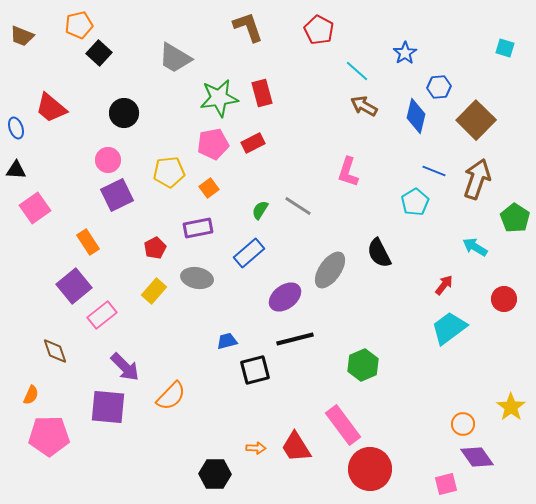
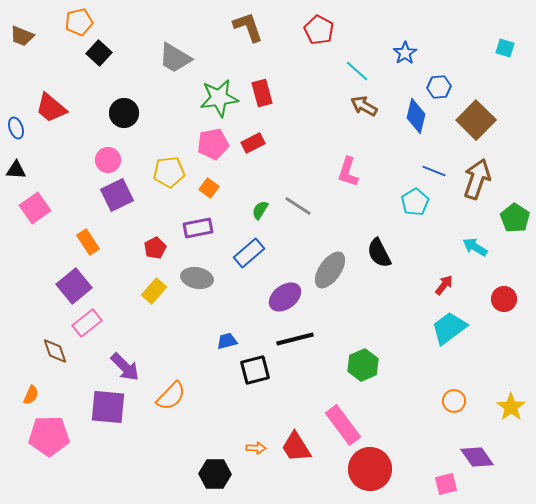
orange pentagon at (79, 25): moved 3 px up
orange square at (209, 188): rotated 18 degrees counterclockwise
pink rectangle at (102, 315): moved 15 px left, 8 px down
orange circle at (463, 424): moved 9 px left, 23 px up
